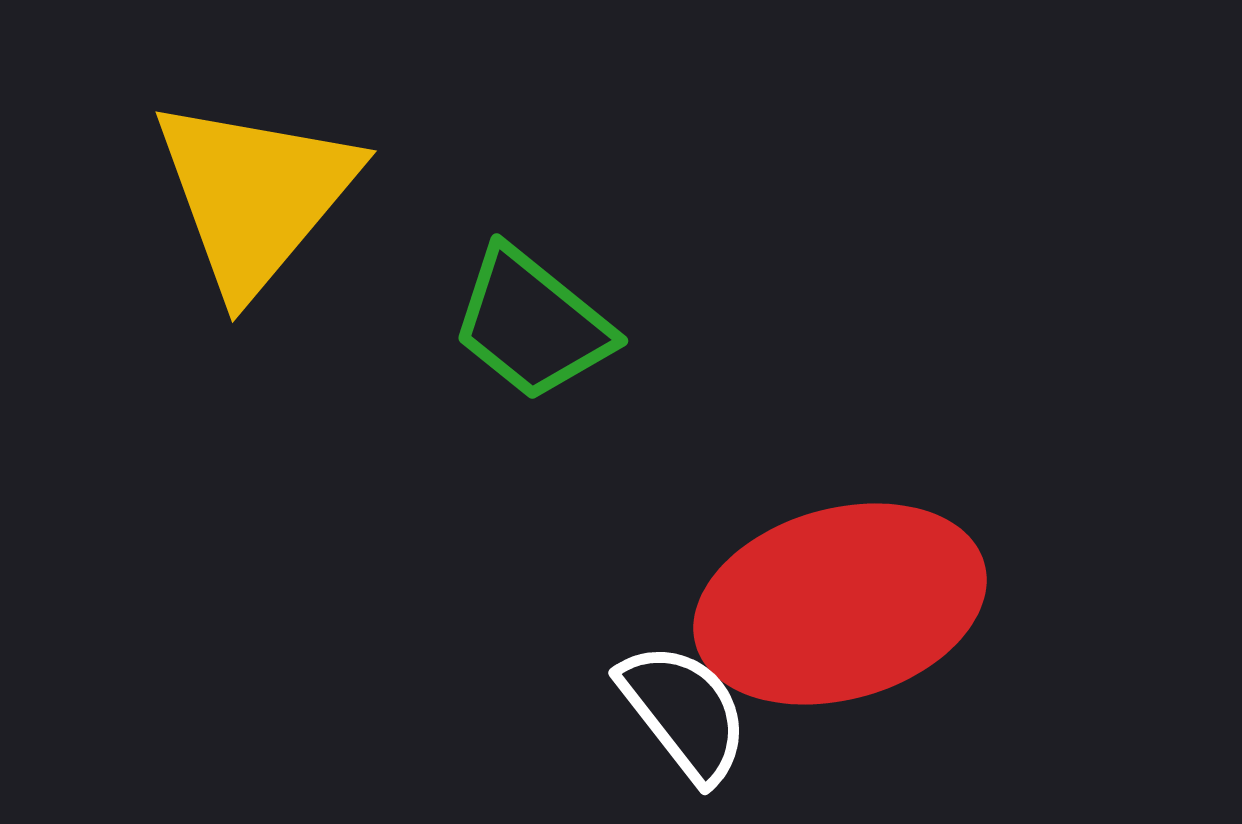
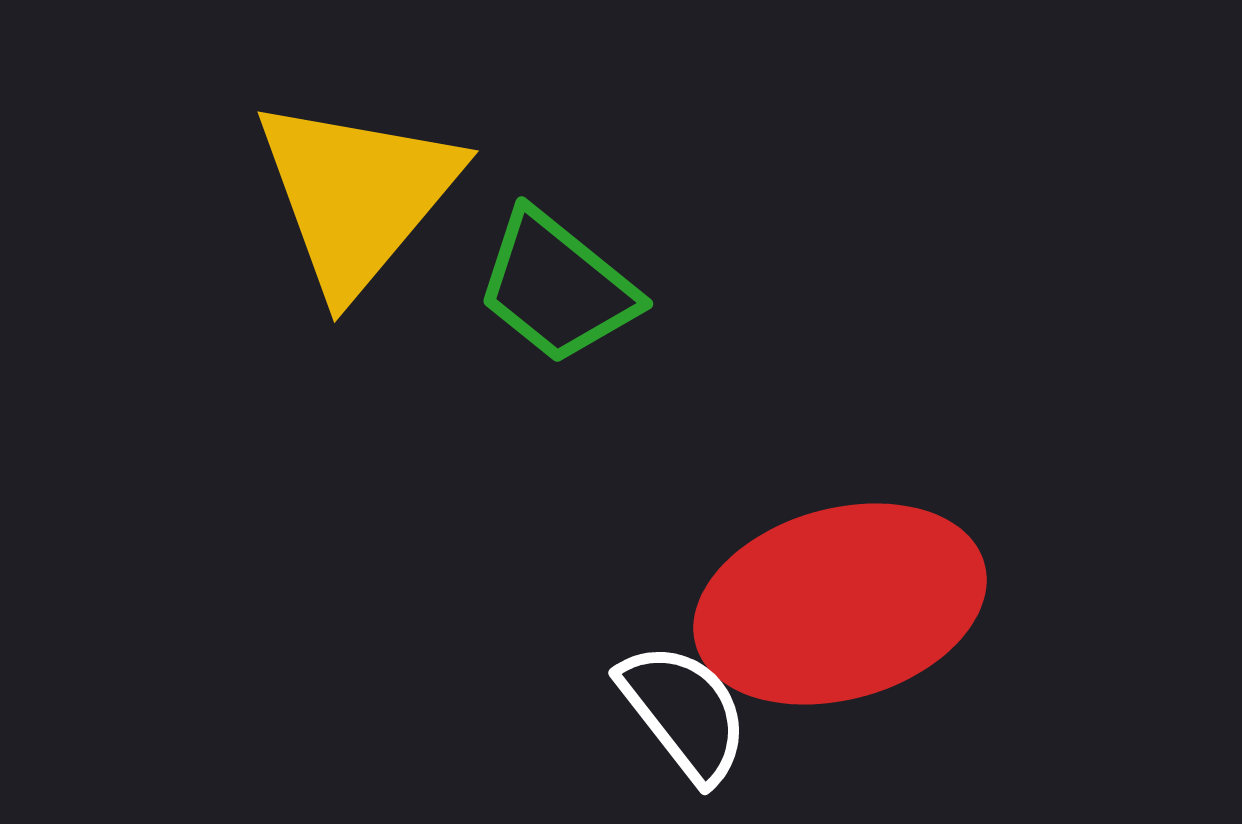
yellow triangle: moved 102 px right
green trapezoid: moved 25 px right, 37 px up
